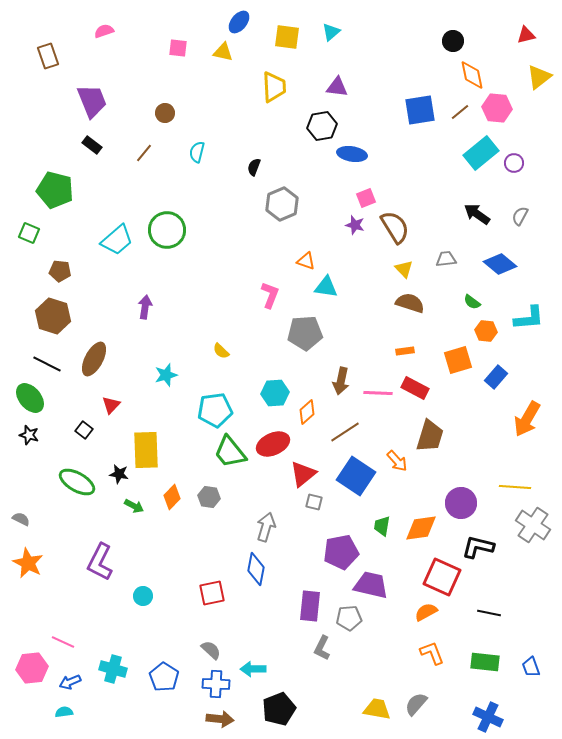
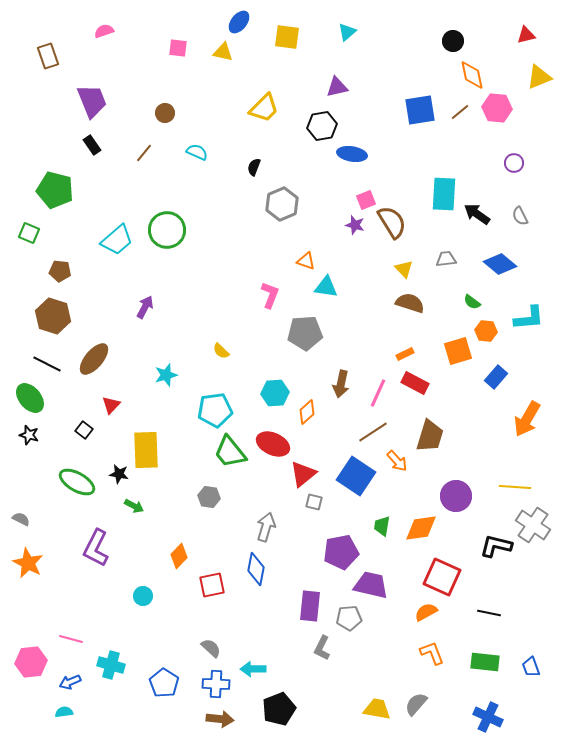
cyan triangle at (331, 32): moved 16 px right
yellow triangle at (539, 77): rotated 16 degrees clockwise
yellow trapezoid at (274, 87): moved 10 px left, 21 px down; rotated 48 degrees clockwise
purple triangle at (337, 87): rotated 20 degrees counterclockwise
black rectangle at (92, 145): rotated 18 degrees clockwise
cyan semicircle at (197, 152): rotated 100 degrees clockwise
cyan rectangle at (481, 153): moved 37 px left, 41 px down; rotated 48 degrees counterclockwise
pink square at (366, 198): moved 2 px down
gray semicircle at (520, 216): rotated 54 degrees counterclockwise
brown semicircle at (395, 227): moved 3 px left, 5 px up
purple arrow at (145, 307): rotated 20 degrees clockwise
orange rectangle at (405, 351): moved 3 px down; rotated 18 degrees counterclockwise
brown ellipse at (94, 359): rotated 12 degrees clockwise
orange square at (458, 360): moved 9 px up
brown arrow at (341, 381): moved 3 px down
red rectangle at (415, 388): moved 5 px up
pink line at (378, 393): rotated 68 degrees counterclockwise
brown line at (345, 432): moved 28 px right
red ellipse at (273, 444): rotated 48 degrees clockwise
orange diamond at (172, 497): moved 7 px right, 59 px down
purple circle at (461, 503): moved 5 px left, 7 px up
black L-shape at (478, 547): moved 18 px right, 1 px up
purple L-shape at (100, 562): moved 4 px left, 14 px up
red square at (212, 593): moved 8 px up
pink line at (63, 642): moved 8 px right, 3 px up; rotated 10 degrees counterclockwise
gray semicircle at (211, 650): moved 2 px up
pink hexagon at (32, 668): moved 1 px left, 6 px up
cyan cross at (113, 669): moved 2 px left, 4 px up
blue pentagon at (164, 677): moved 6 px down
